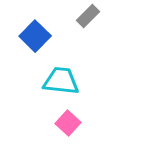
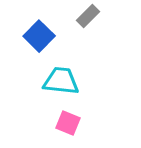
blue square: moved 4 px right
pink square: rotated 20 degrees counterclockwise
